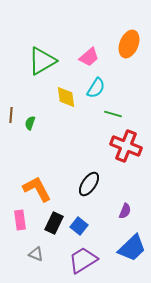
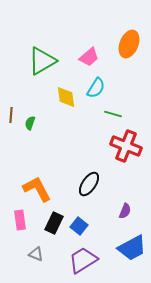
blue trapezoid: rotated 16 degrees clockwise
